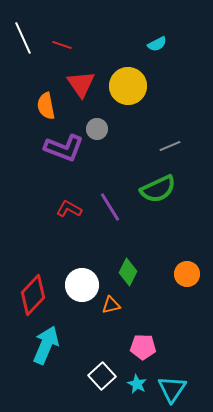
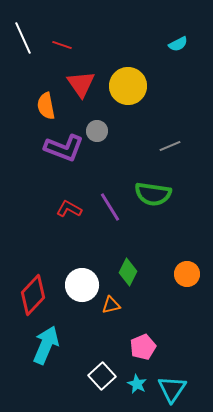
cyan semicircle: moved 21 px right
gray circle: moved 2 px down
green semicircle: moved 5 px left, 5 px down; rotated 33 degrees clockwise
pink pentagon: rotated 25 degrees counterclockwise
